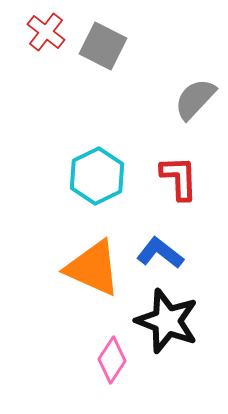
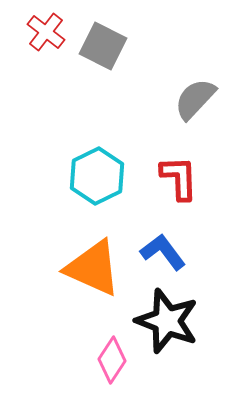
blue L-shape: moved 3 px right, 1 px up; rotated 15 degrees clockwise
